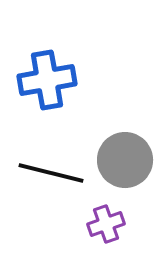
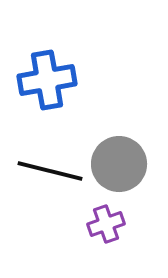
gray circle: moved 6 px left, 4 px down
black line: moved 1 px left, 2 px up
